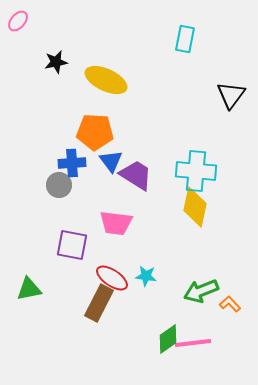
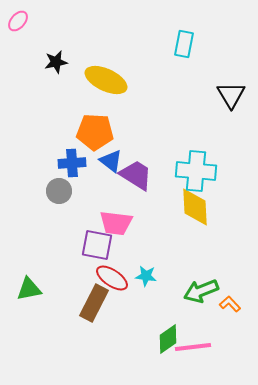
cyan rectangle: moved 1 px left, 5 px down
black triangle: rotated 8 degrees counterclockwise
blue triangle: rotated 15 degrees counterclockwise
gray circle: moved 6 px down
yellow diamond: rotated 15 degrees counterclockwise
purple square: moved 25 px right
brown rectangle: moved 5 px left
pink line: moved 4 px down
